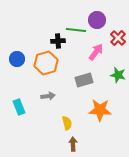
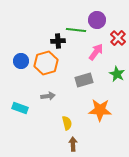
blue circle: moved 4 px right, 2 px down
green star: moved 1 px left, 1 px up; rotated 14 degrees clockwise
cyan rectangle: moved 1 px right, 1 px down; rotated 49 degrees counterclockwise
